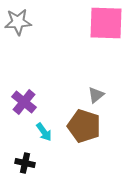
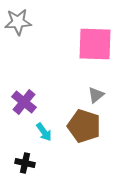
pink square: moved 11 px left, 21 px down
